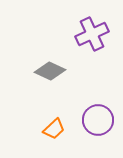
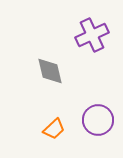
purple cross: moved 1 px down
gray diamond: rotated 52 degrees clockwise
